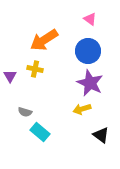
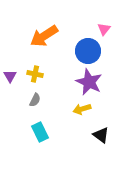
pink triangle: moved 14 px right, 10 px down; rotated 32 degrees clockwise
orange arrow: moved 4 px up
yellow cross: moved 5 px down
purple star: moved 1 px left, 1 px up
gray semicircle: moved 10 px right, 12 px up; rotated 80 degrees counterclockwise
cyan rectangle: rotated 24 degrees clockwise
